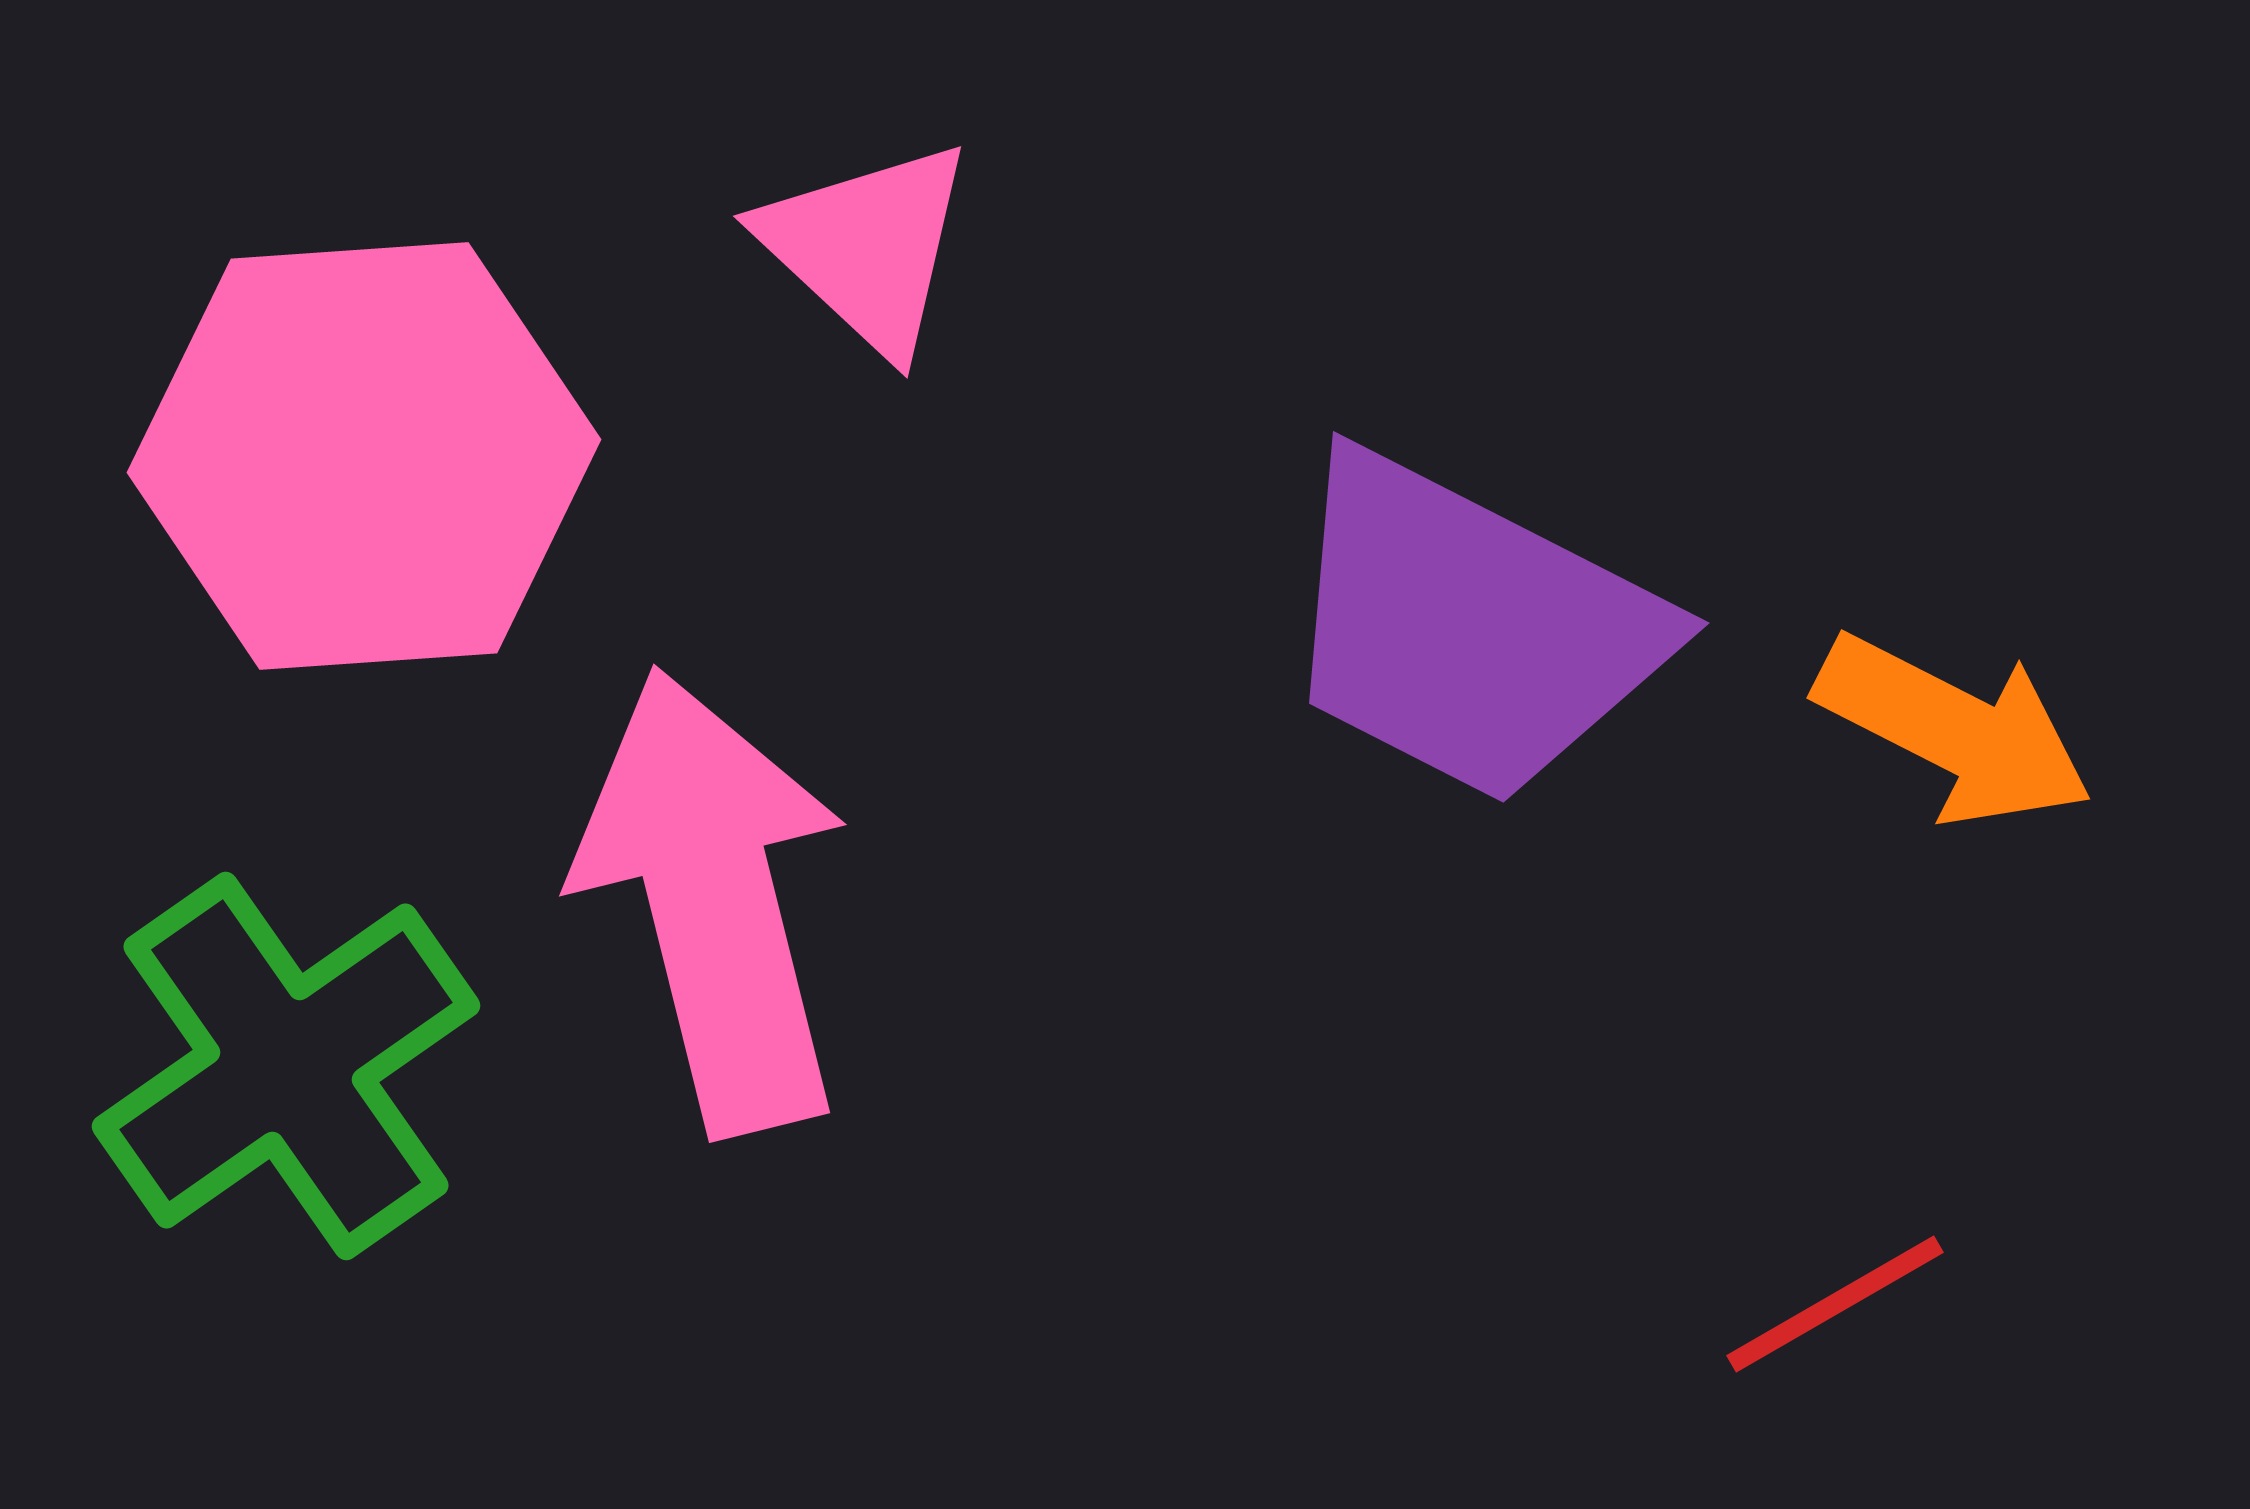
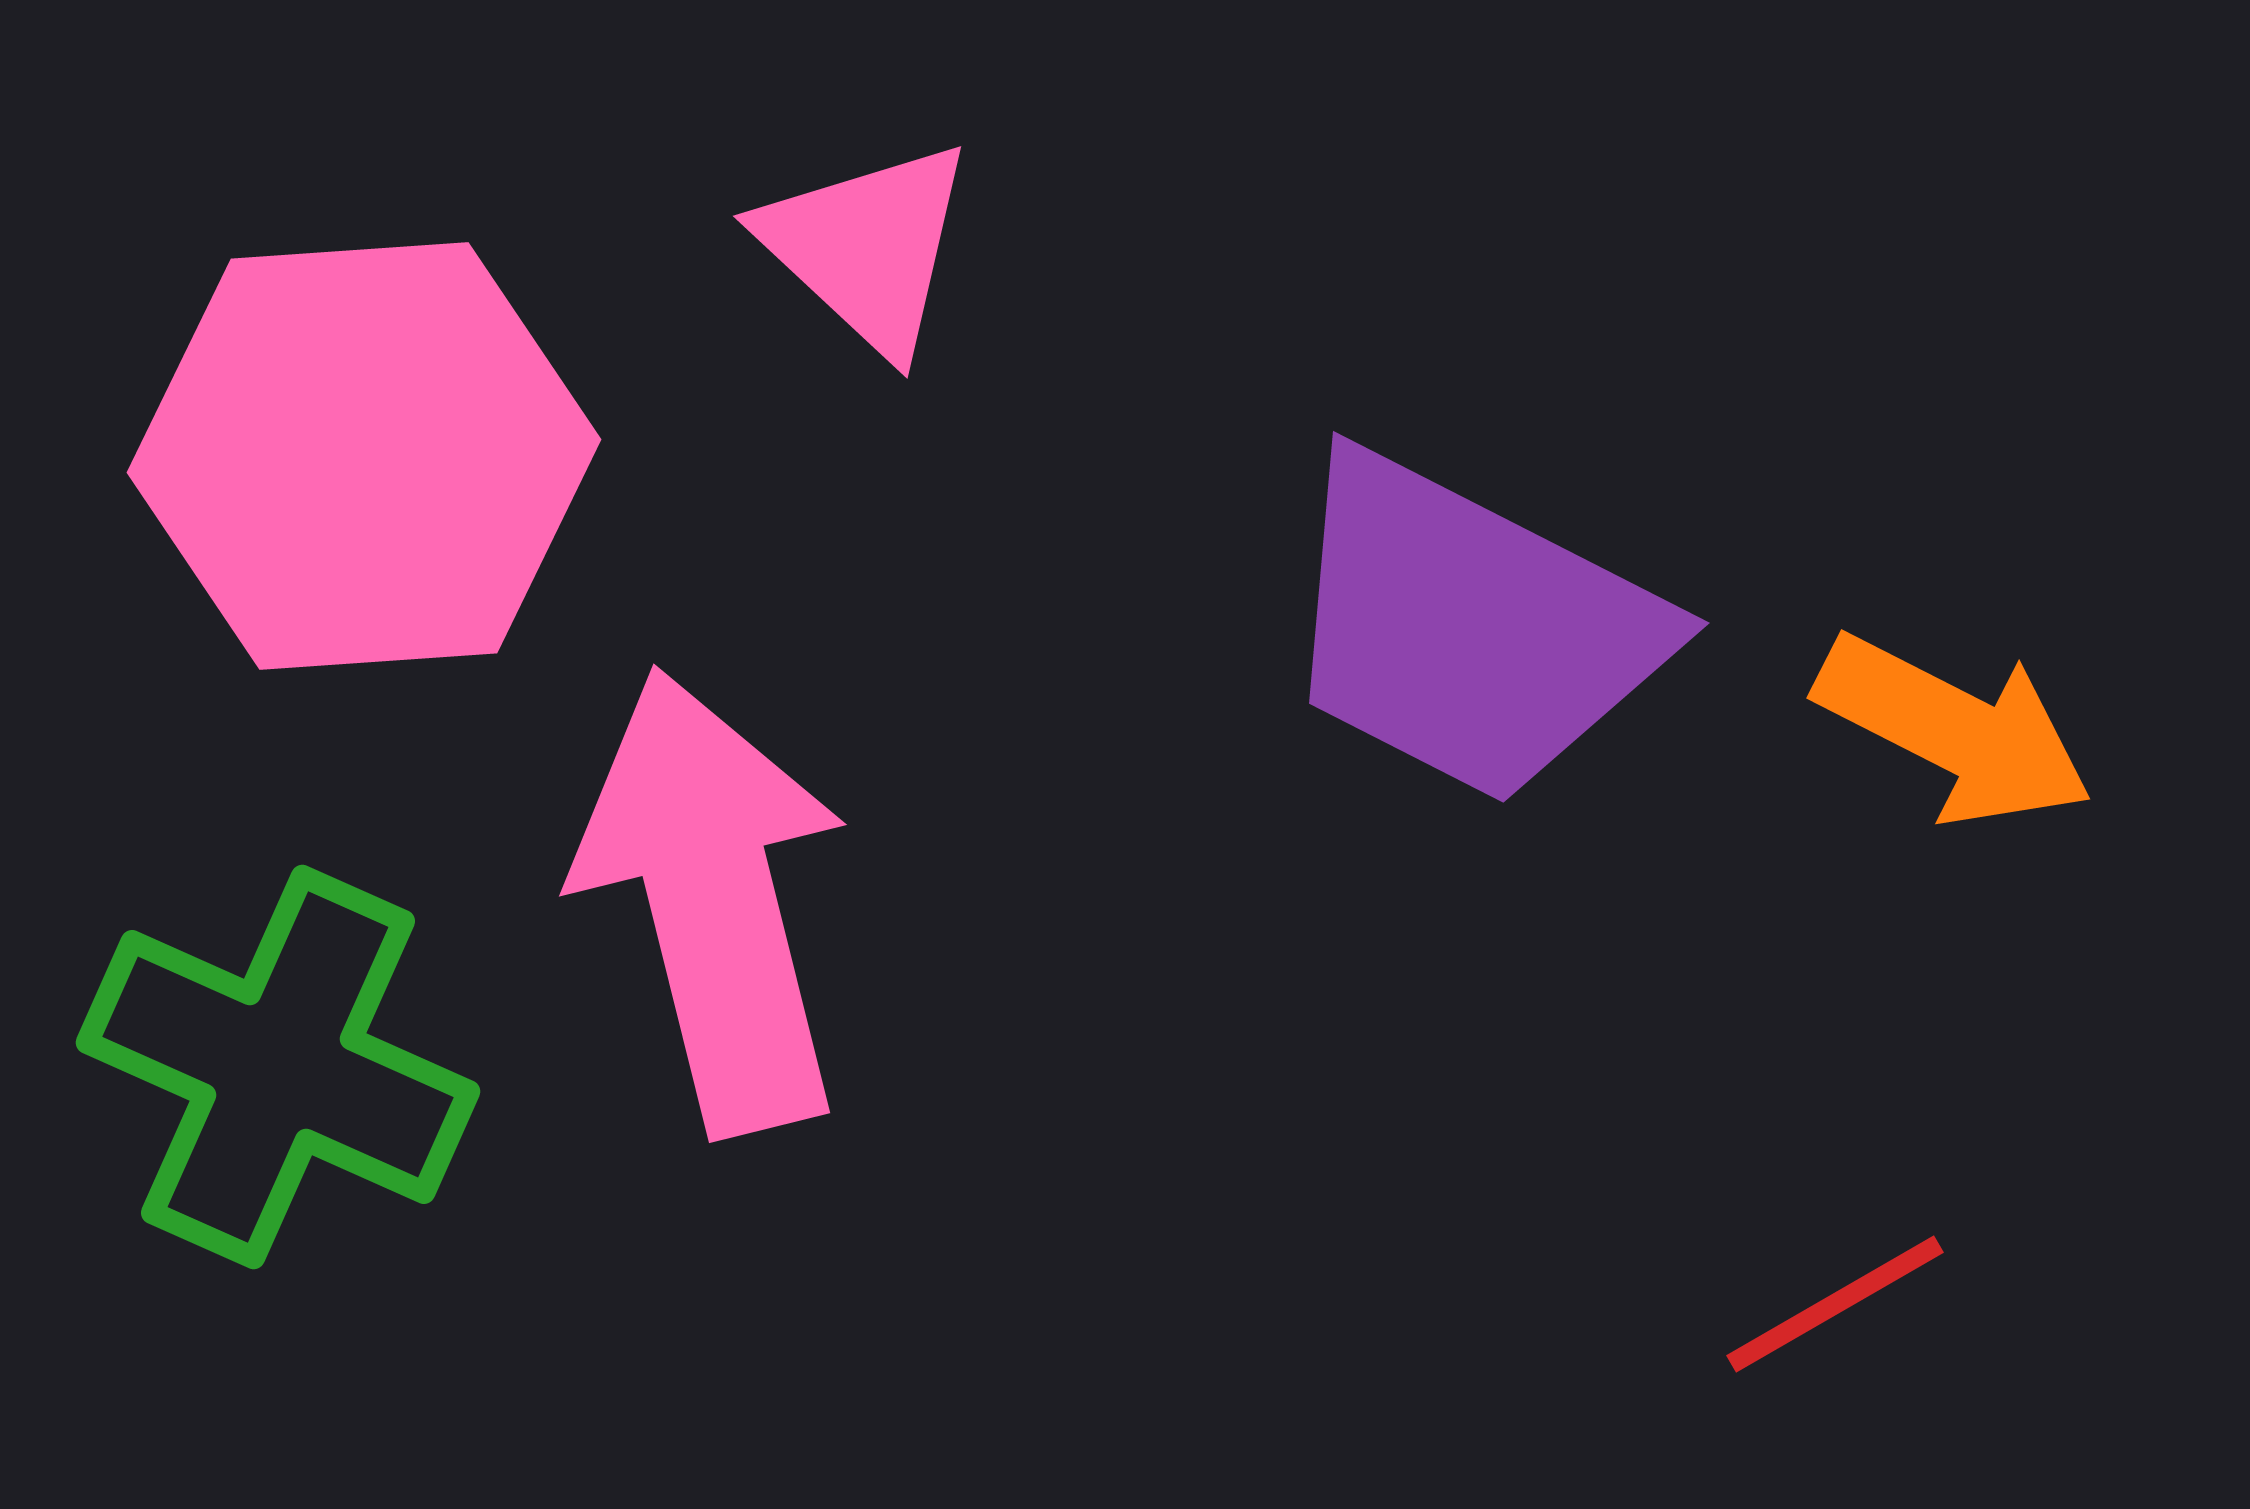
green cross: moved 8 px left, 1 px down; rotated 31 degrees counterclockwise
